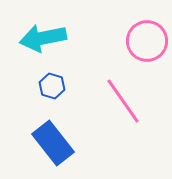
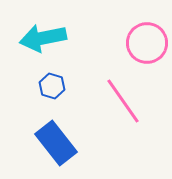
pink circle: moved 2 px down
blue rectangle: moved 3 px right
